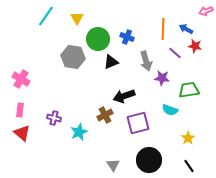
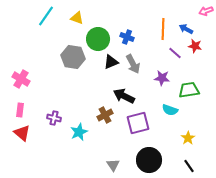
yellow triangle: rotated 40 degrees counterclockwise
gray arrow: moved 13 px left, 3 px down; rotated 12 degrees counterclockwise
black arrow: rotated 45 degrees clockwise
